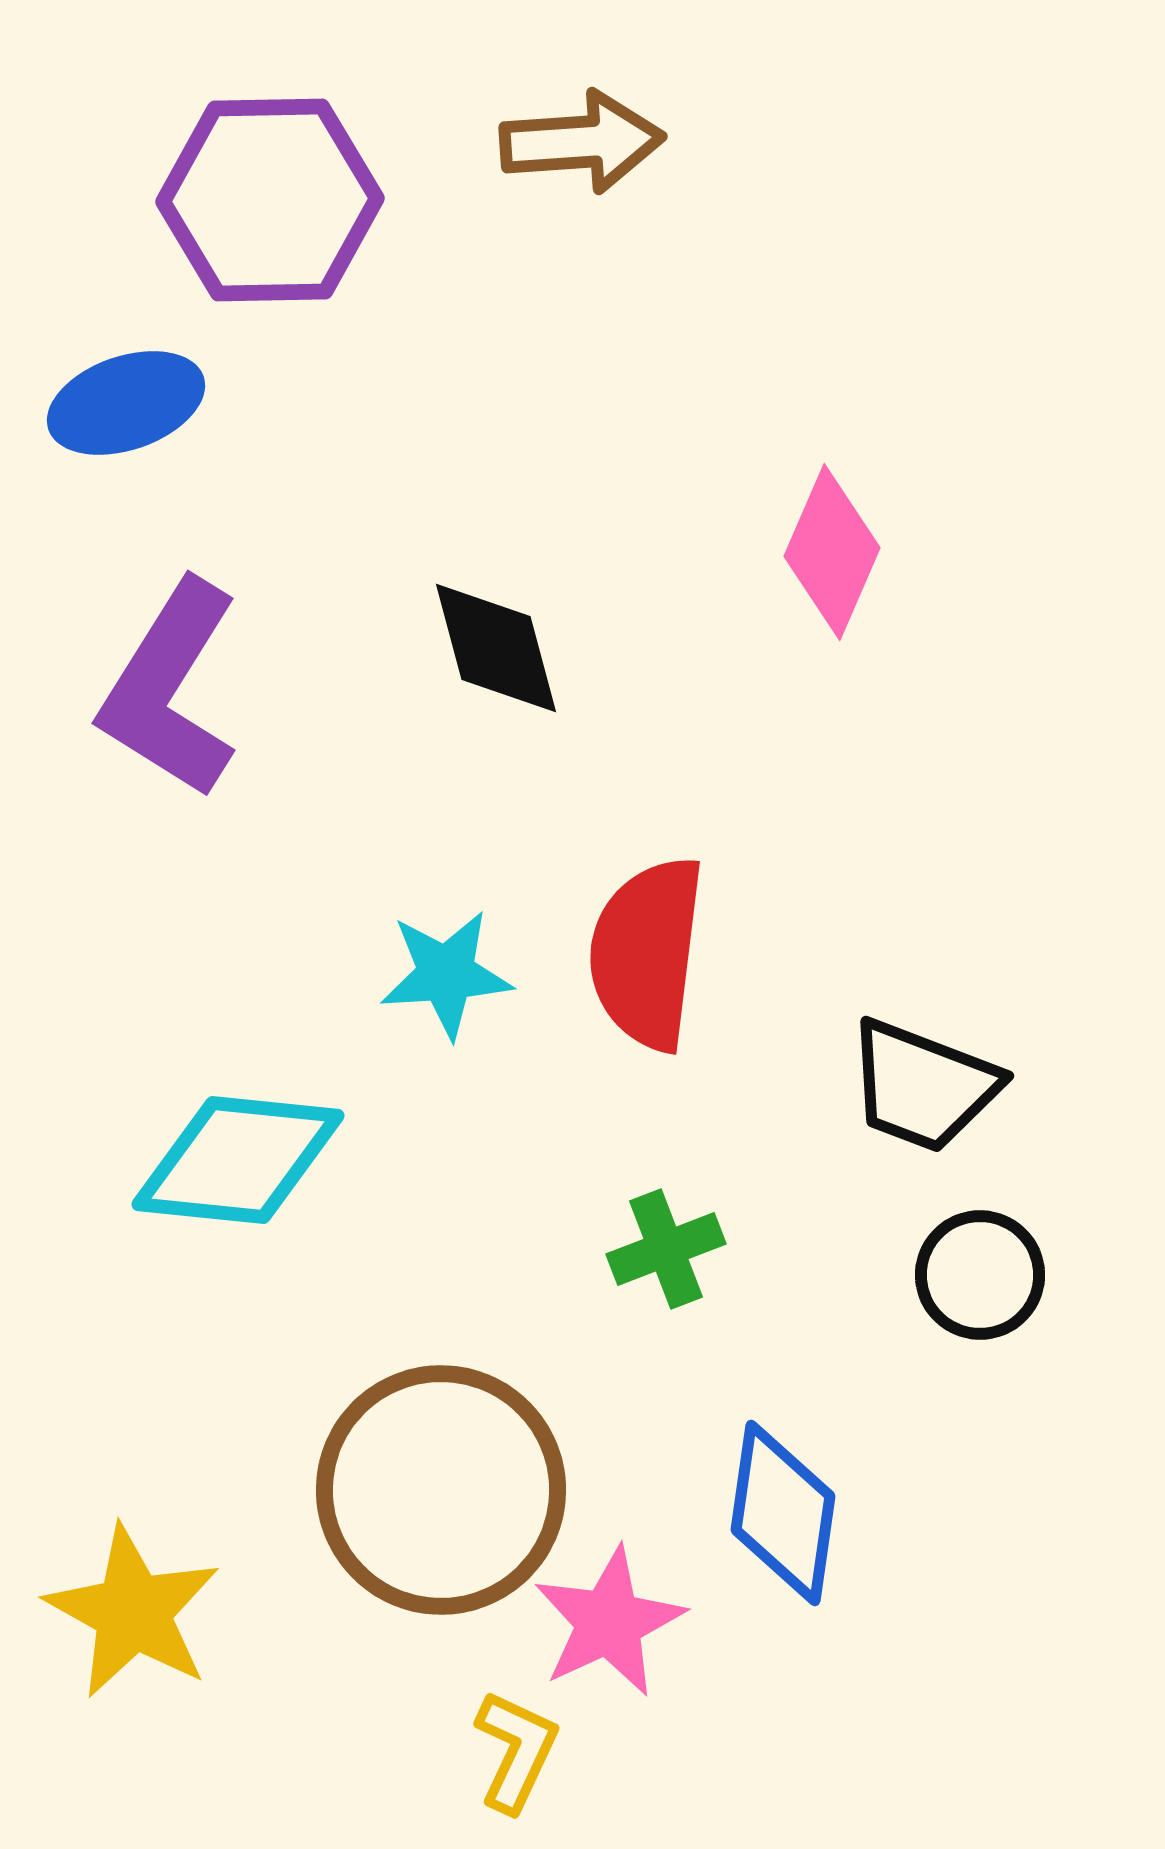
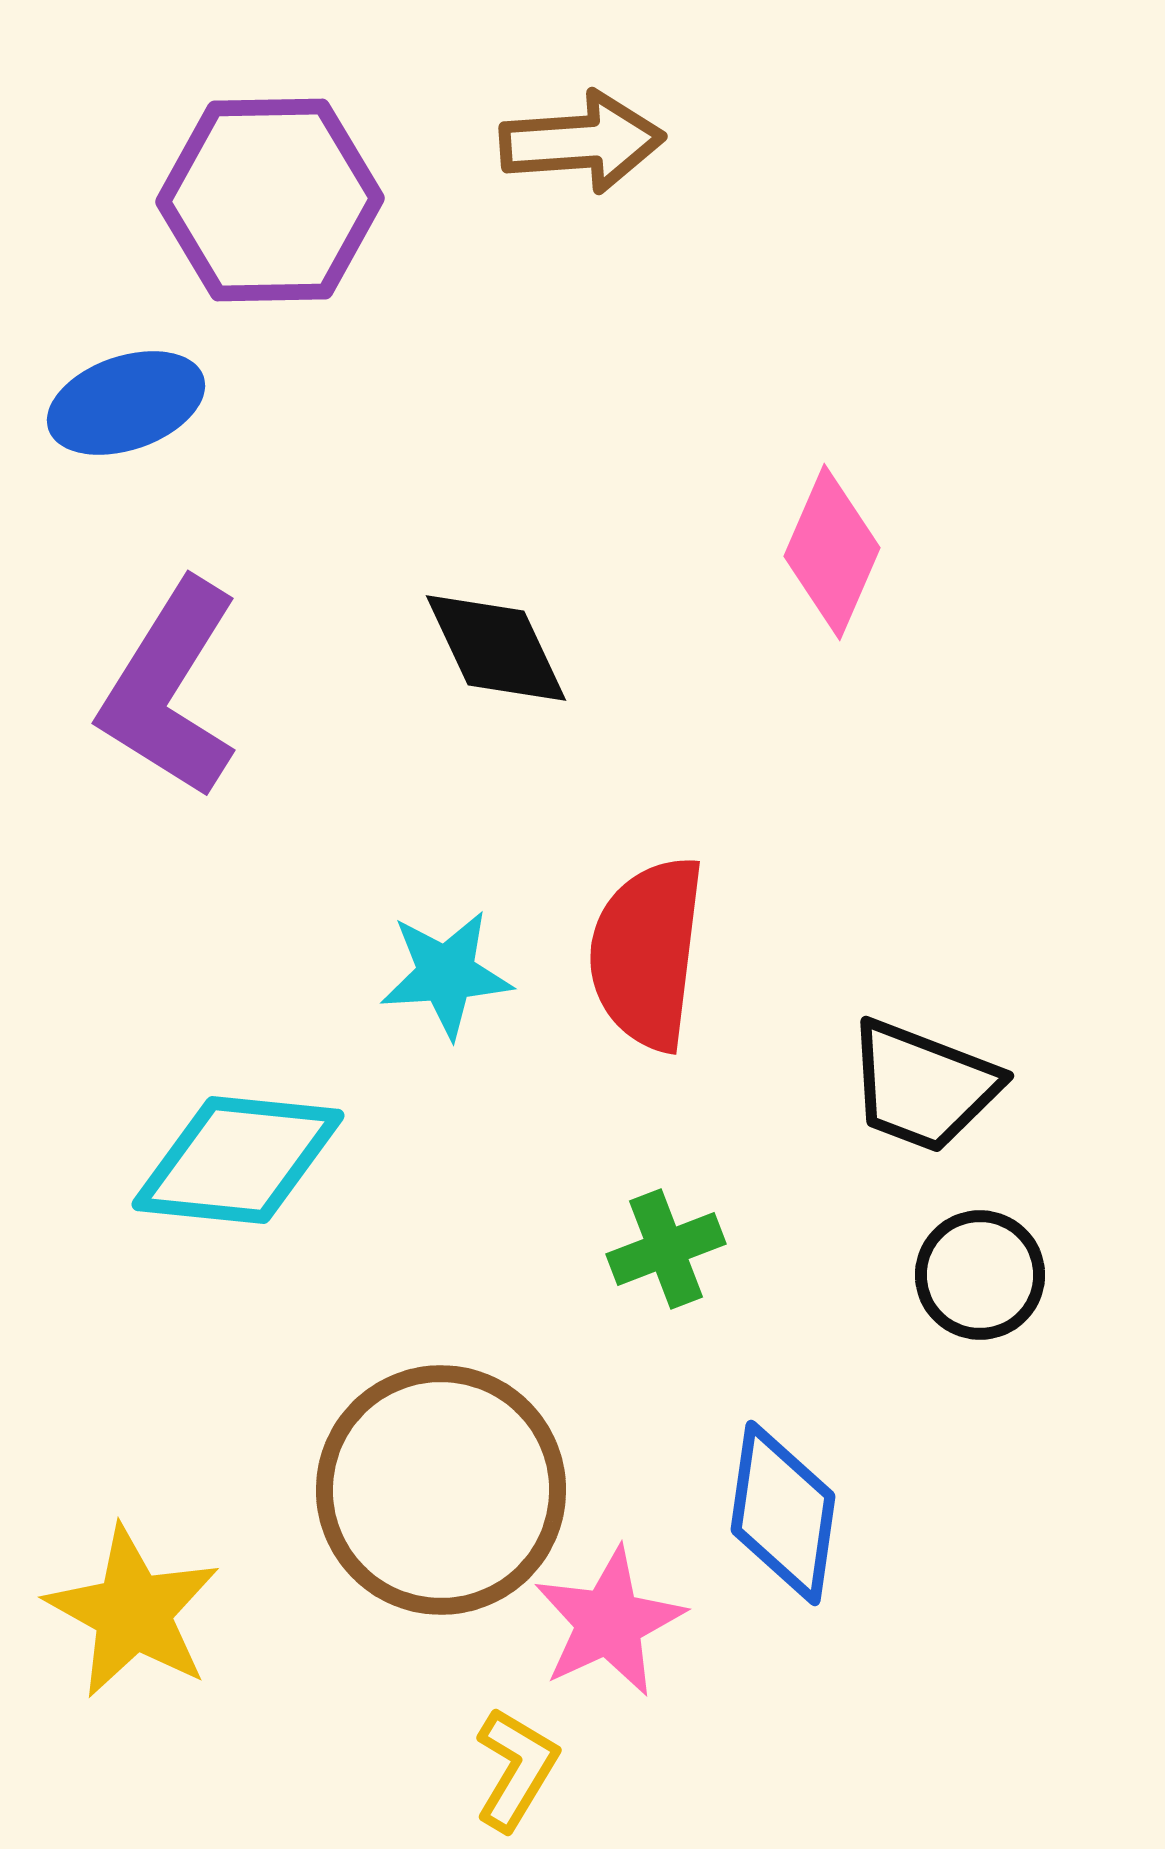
black diamond: rotated 10 degrees counterclockwise
yellow L-shape: moved 18 px down; rotated 6 degrees clockwise
